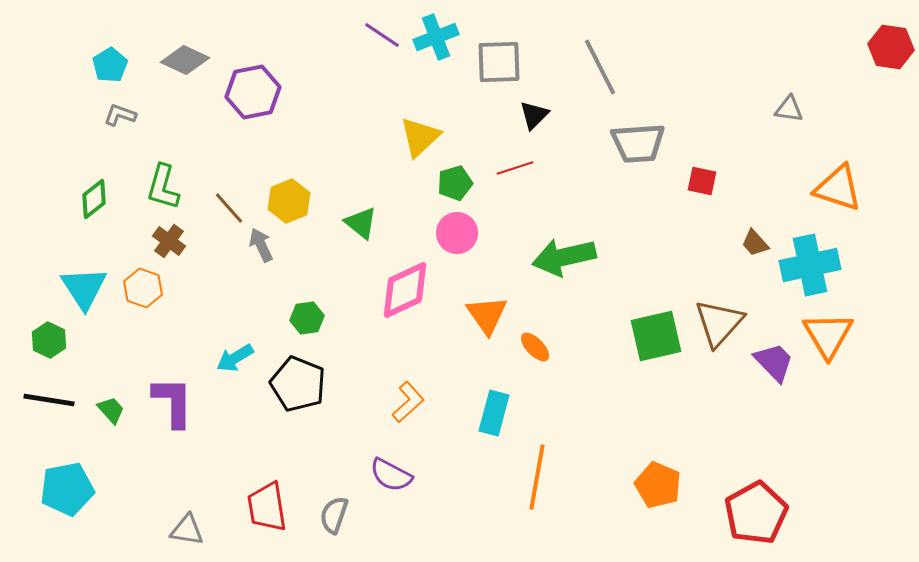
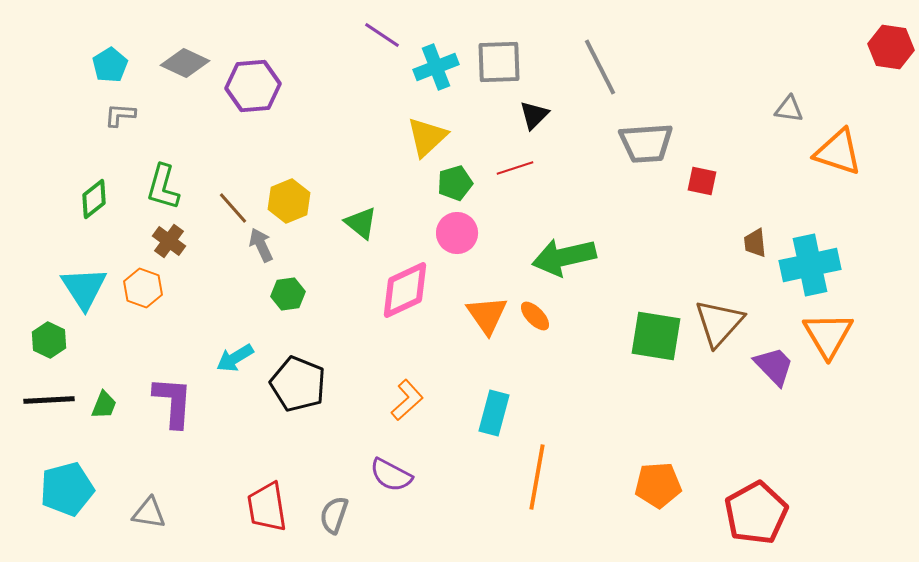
cyan cross at (436, 37): moved 30 px down
gray diamond at (185, 60): moved 3 px down
purple hexagon at (253, 92): moved 6 px up; rotated 6 degrees clockwise
gray L-shape at (120, 115): rotated 16 degrees counterclockwise
yellow triangle at (420, 137): moved 7 px right
gray trapezoid at (638, 143): moved 8 px right
orange triangle at (838, 188): moved 36 px up
brown line at (229, 208): moved 4 px right
brown trapezoid at (755, 243): rotated 36 degrees clockwise
green hexagon at (307, 318): moved 19 px left, 24 px up
green square at (656, 336): rotated 22 degrees clockwise
orange ellipse at (535, 347): moved 31 px up
purple trapezoid at (774, 362): moved 4 px down
black line at (49, 400): rotated 12 degrees counterclockwise
purple L-shape at (173, 402): rotated 4 degrees clockwise
orange L-shape at (408, 402): moved 1 px left, 2 px up
green trapezoid at (111, 410): moved 7 px left, 5 px up; rotated 64 degrees clockwise
orange pentagon at (658, 485): rotated 27 degrees counterclockwise
cyan pentagon at (67, 489): rotated 4 degrees counterclockwise
gray triangle at (187, 530): moved 38 px left, 17 px up
